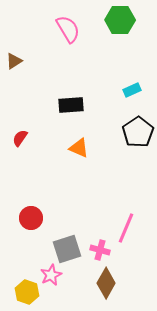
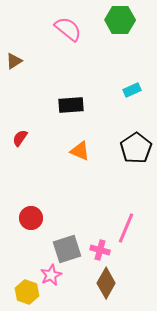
pink semicircle: rotated 20 degrees counterclockwise
black pentagon: moved 2 px left, 16 px down
orange triangle: moved 1 px right, 3 px down
